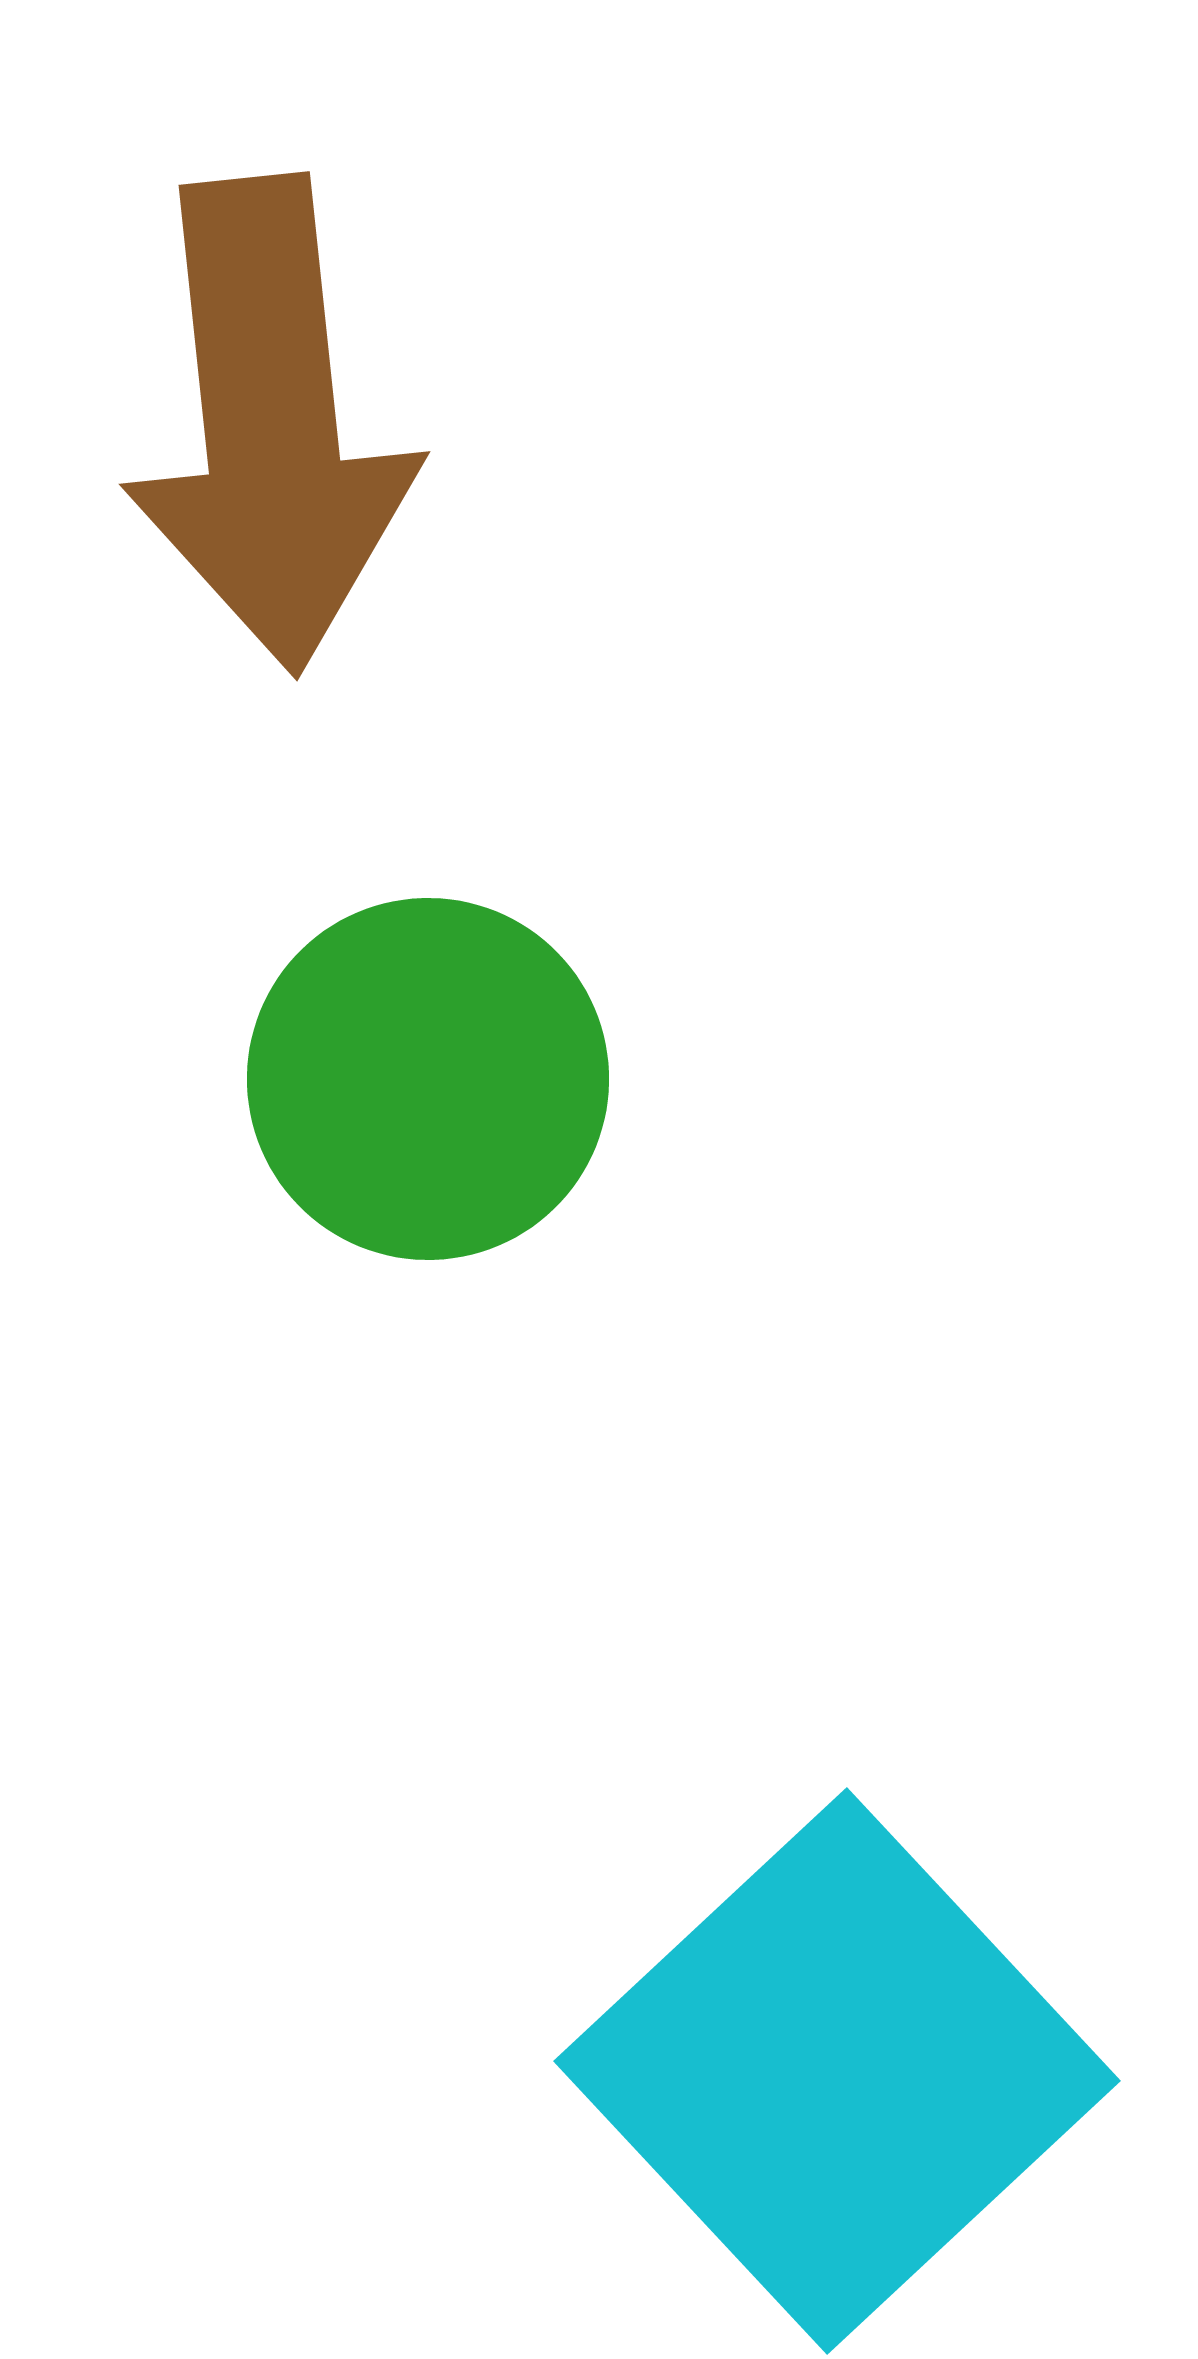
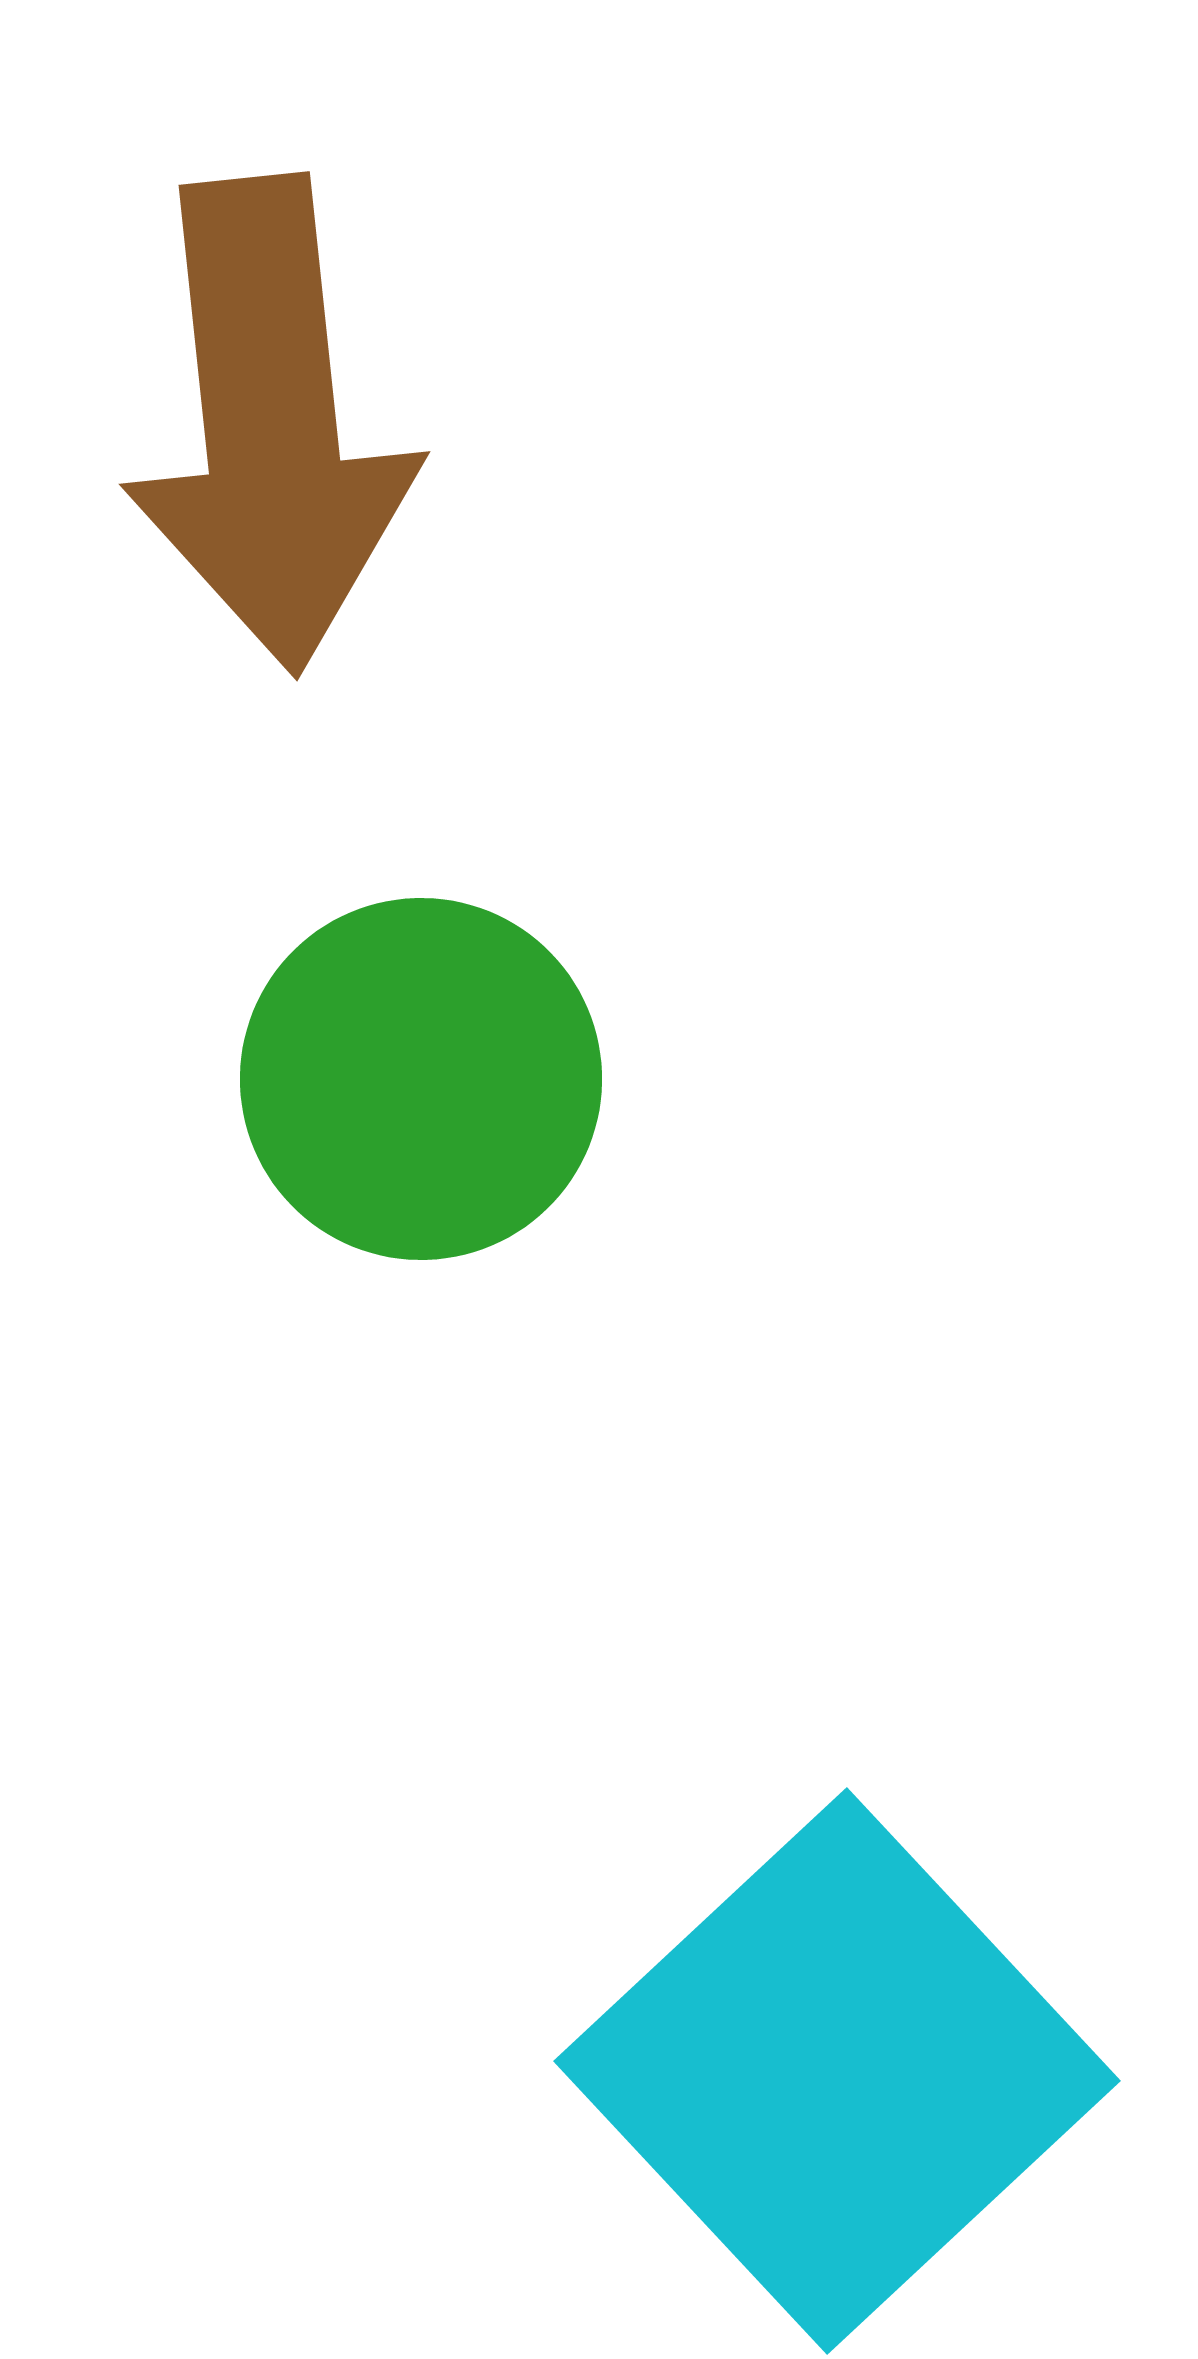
green circle: moved 7 px left
